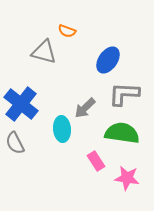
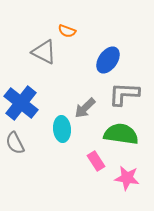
gray triangle: rotated 12 degrees clockwise
blue cross: moved 1 px up
green semicircle: moved 1 px left, 1 px down
